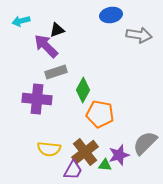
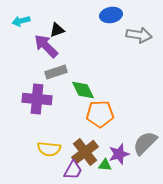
green diamond: rotated 55 degrees counterclockwise
orange pentagon: rotated 12 degrees counterclockwise
purple star: moved 1 px up
